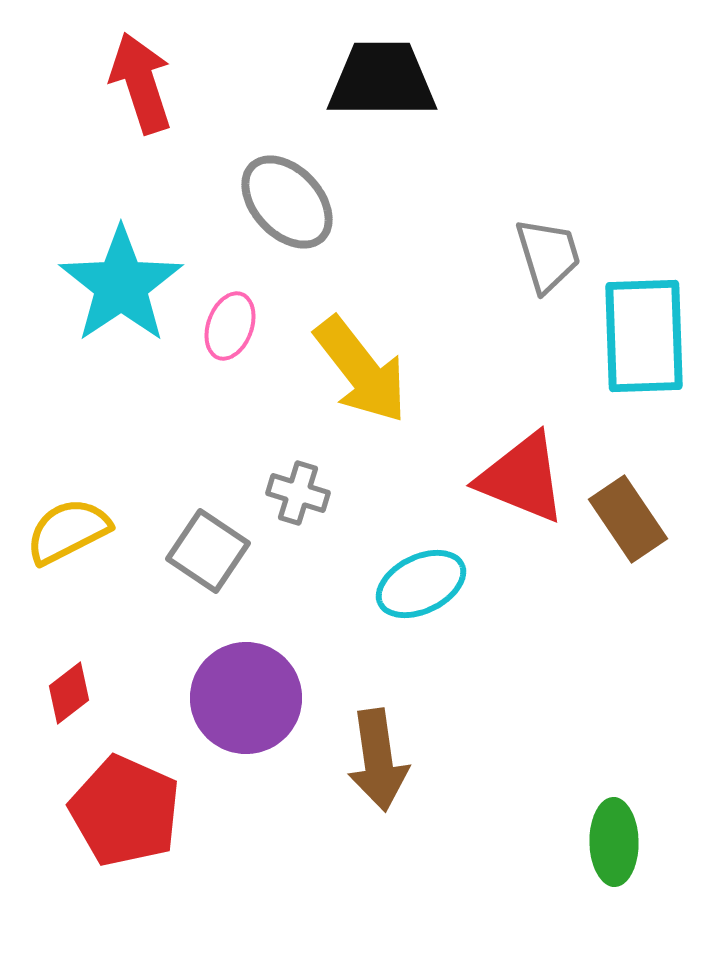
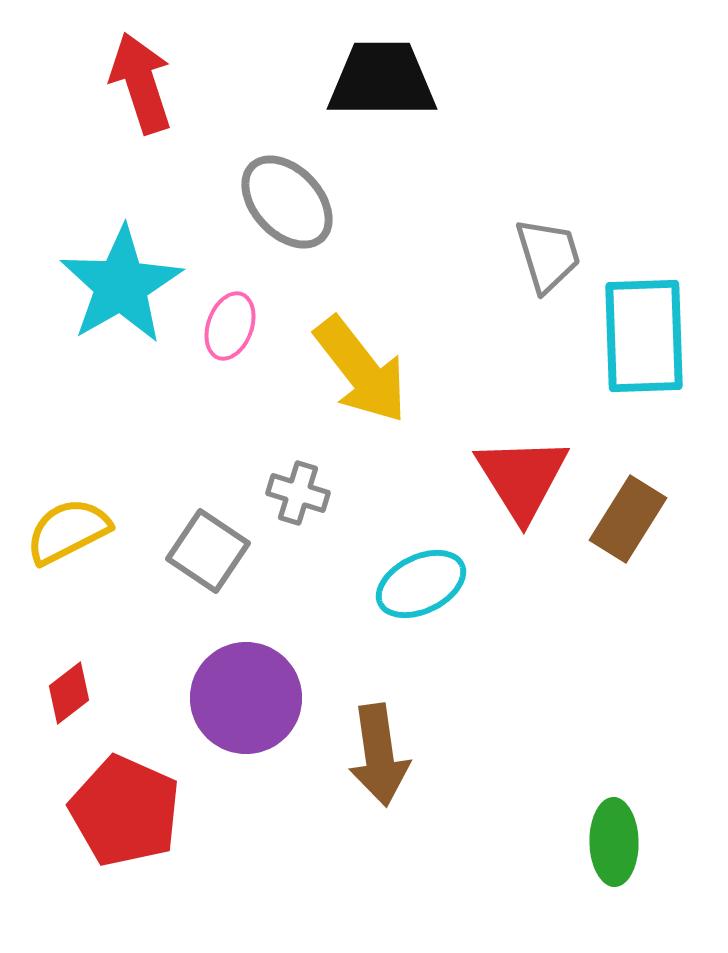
cyan star: rotated 4 degrees clockwise
red triangle: rotated 36 degrees clockwise
brown rectangle: rotated 66 degrees clockwise
brown arrow: moved 1 px right, 5 px up
